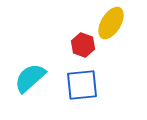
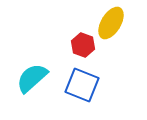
cyan semicircle: moved 2 px right
blue square: rotated 28 degrees clockwise
